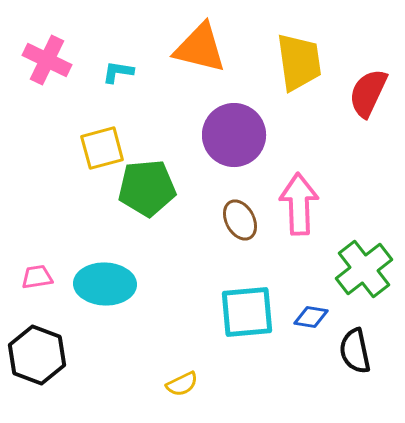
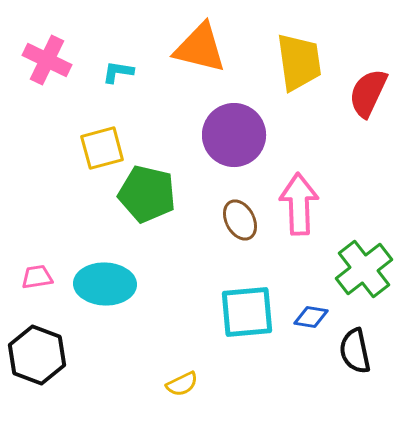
green pentagon: moved 6 px down; rotated 18 degrees clockwise
